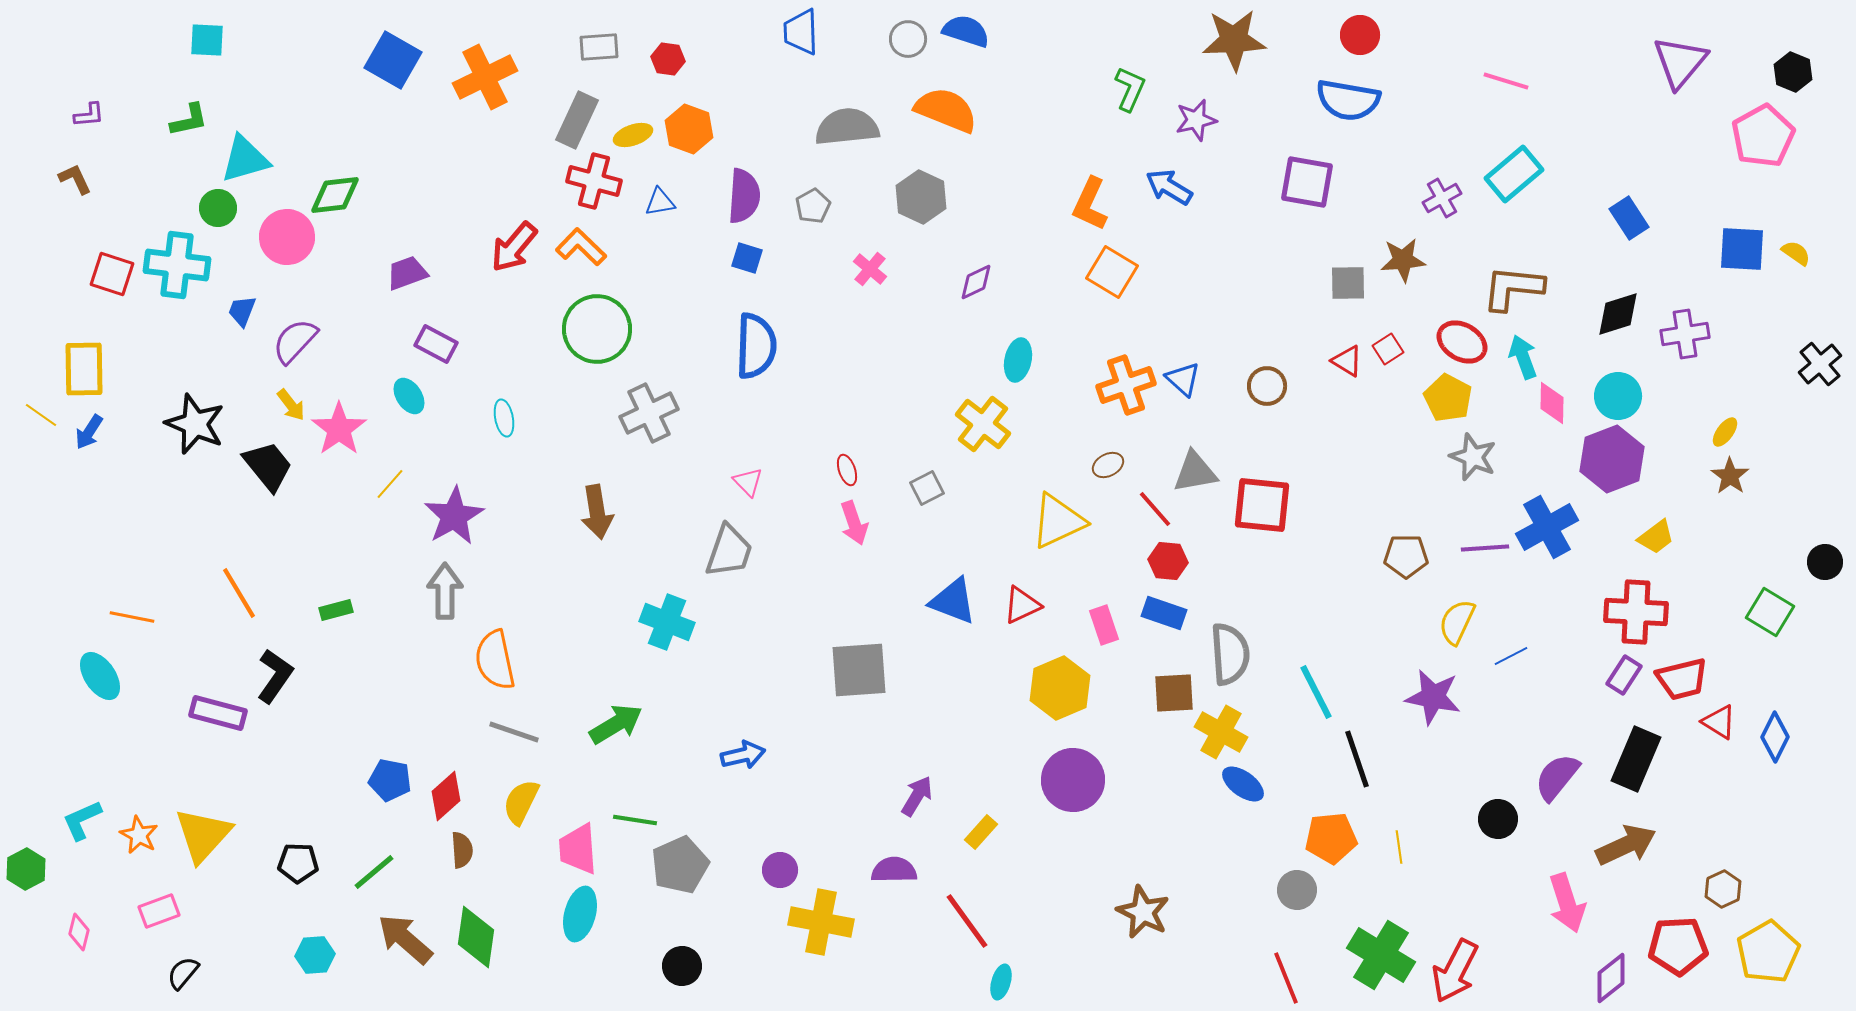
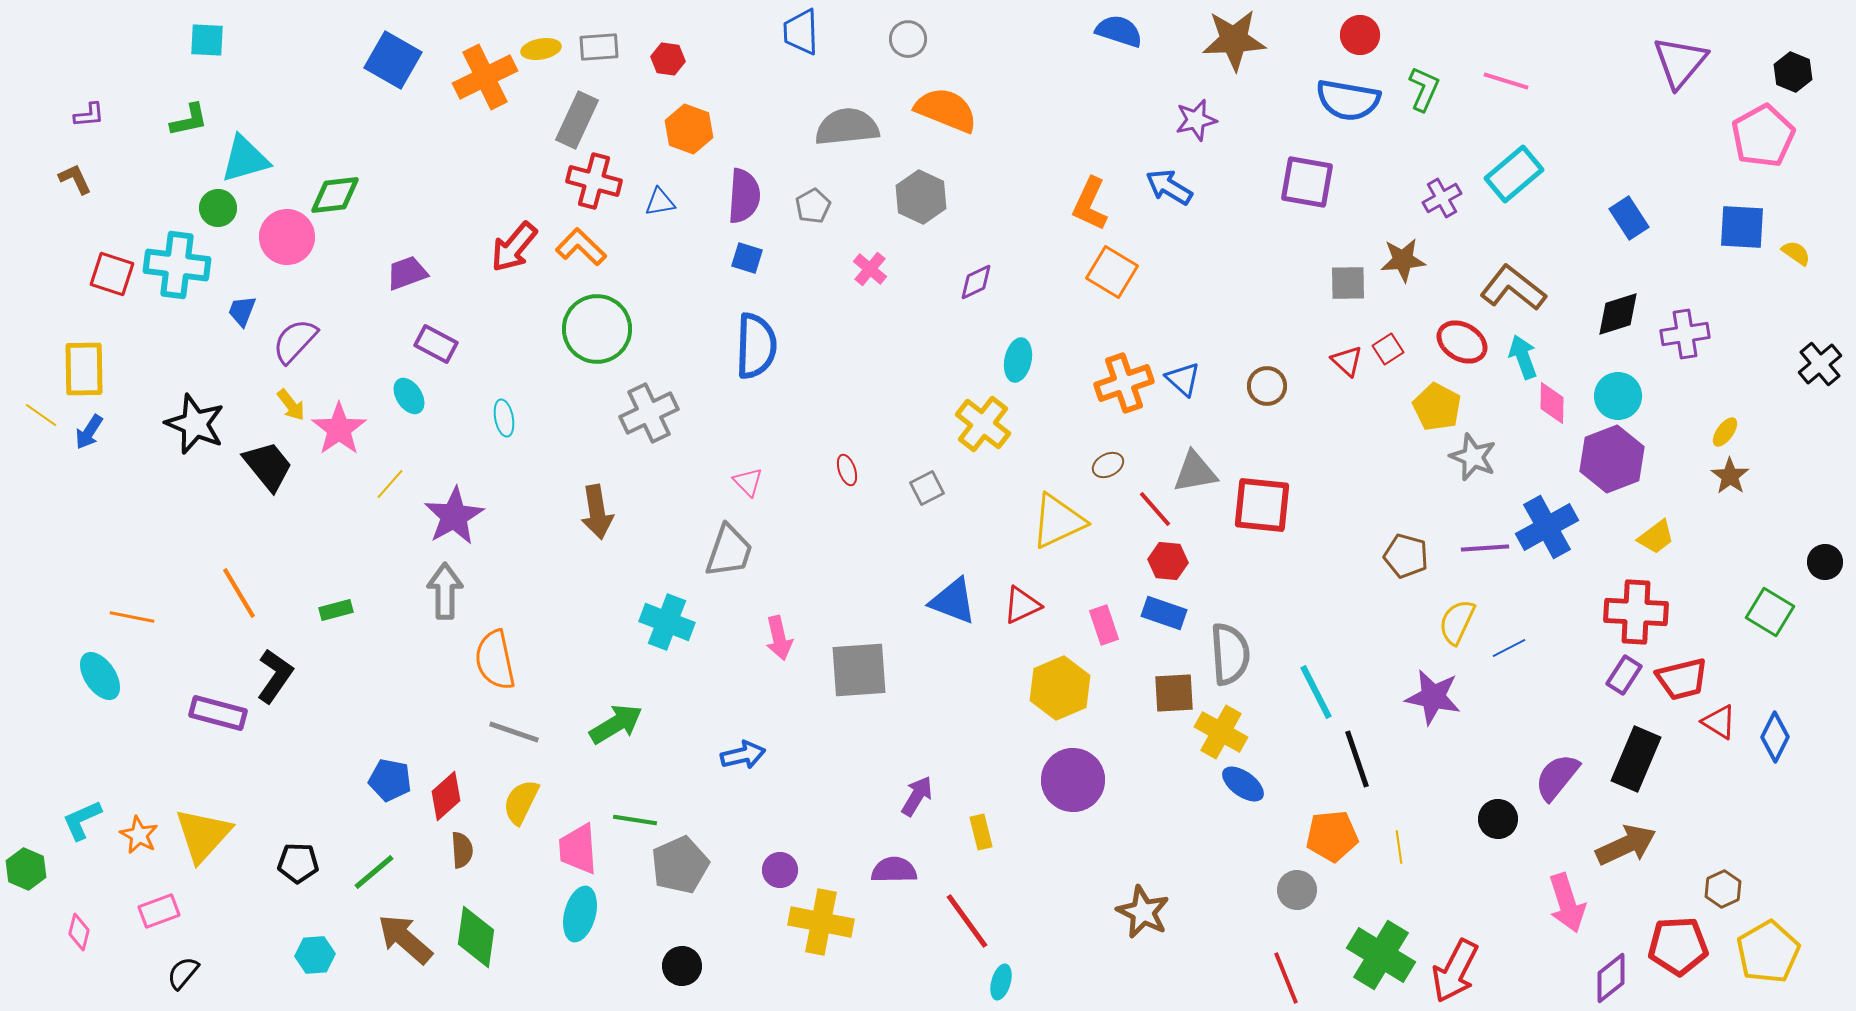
blue semicircle at (966, 31): moved 153 px right
green L-shape at (1130, 89): moved 294 px right
yellow ellipse at (633, 135): moved 92 px left, 86 px up; rotated 9 degrees clockwise
blue square at (1742, 249): moved 22 px up
brown L-shape at (1513, 288): rotated 32 degrees clockwise
red triangle at (1347, 361): rotated 12 degrees clockwise
orange cross at (1126, 385): moved 2 px left, 2 px up
yellow pentagon at (1448, 398): moved 11 px left, 9 px down
pink arrow at (854, 523): moved 75 px left, 115 px down; rotated 6 degrees clockwise
brown pentagon at (1406, 556): rotated 15 degrees clockwise
blue line at (1511, 656): moved 2 px left, 8 px up
yellow rectangle at (981, 832): rotated 56 degrees counterclockwise
orange pentagon at (1331, 838): moved 1 px right, 2 px up
green hexagon at (26, 869): rotated 9 degrees counterclockwise
